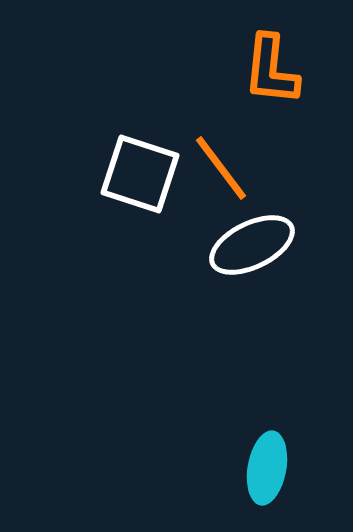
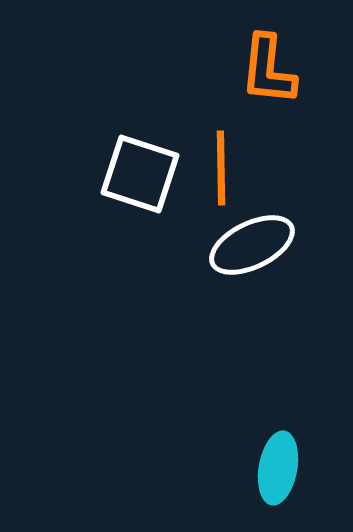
orange L-shape: moved 3 px left
orange line: rotated 36 degrees clockwise
cyan ellipse: moved 11 px right
